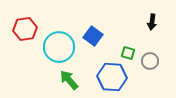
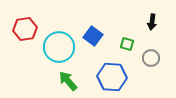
green square: moved 1 px left, 9 px up
gray circle: moved 1 px right, 3 px up
green arrow: moved 1 px left, 1 px down
